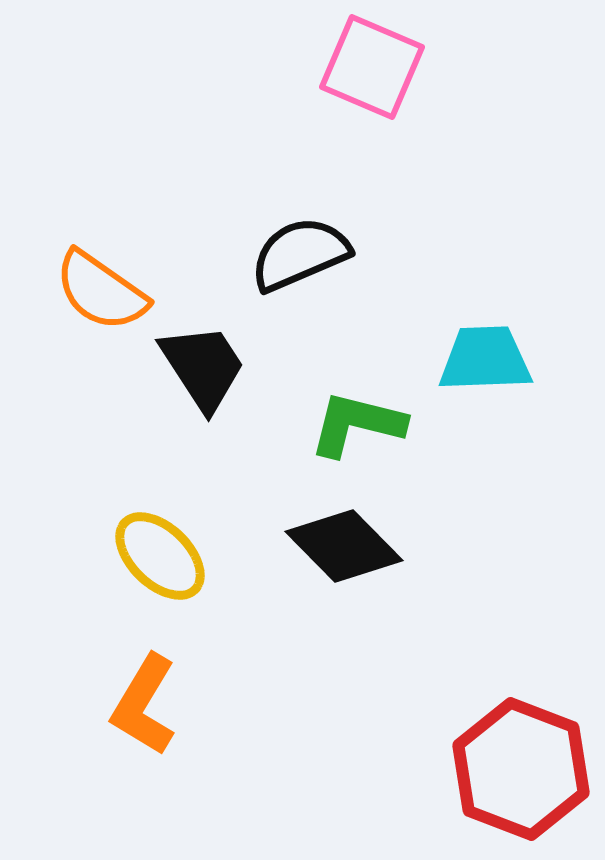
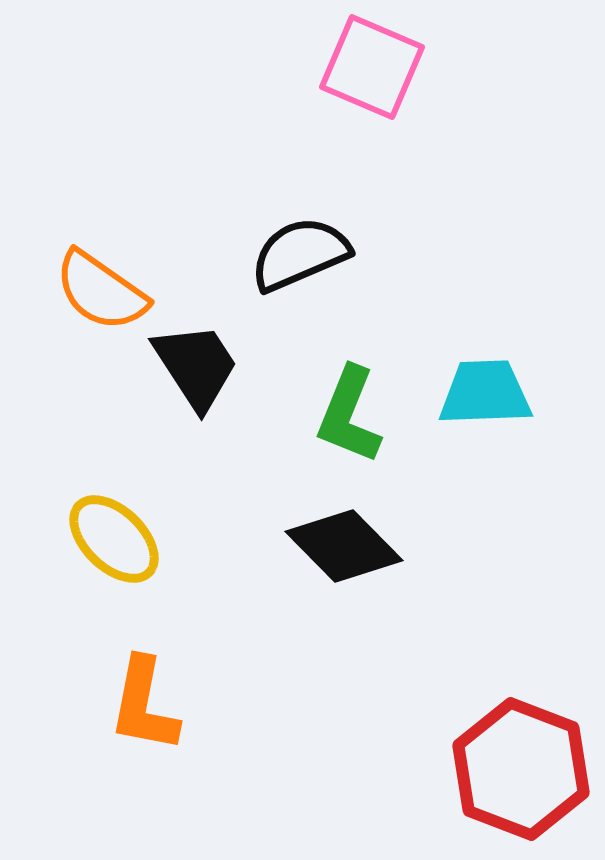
cyan trapezoid: moved 34 px down
black trapezoid: moved 7 px left, 1 px up
green L-shape: moved 8 px left, 9 px up; rotated 82 degrees counterclockwise
yellow ellipse: moved 46 px left, 17 px up
orange L-shape: rotated 20 degrees counterclockwise
